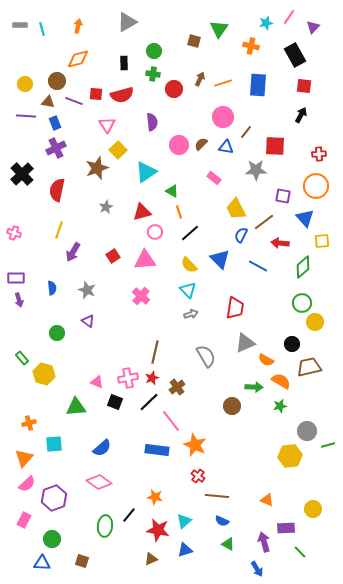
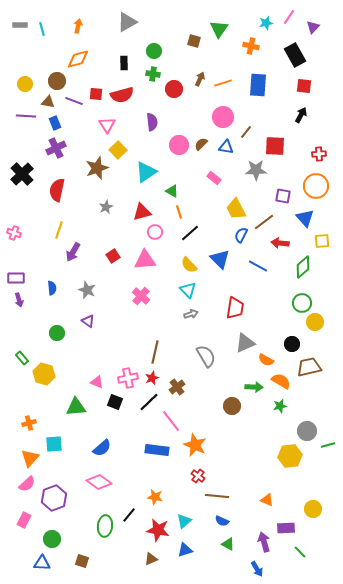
orange triangle at (24, 458): moved 6 px right
